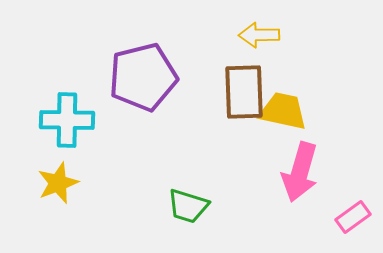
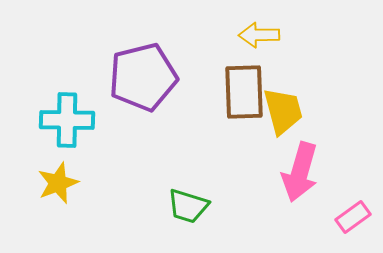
yellow trapezoid: rotated 63 degrees clockwise
